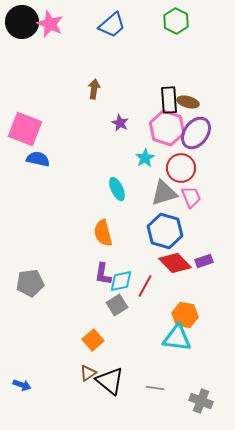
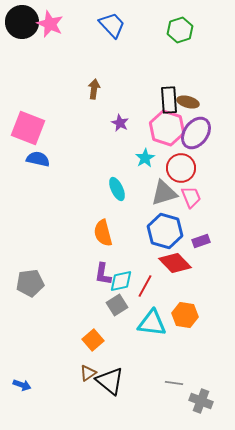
green hexagon: moved 4 px right, 9 px down; rotated 15 degrees clockwise
blue trapezoid: rotated 92 degrees counterclockwise
pink square: moved 3 px right, 1 px up
purple rectangle: moved 3 px left, 20 px up
cyan triangle: moved 25 px left, 15 px up
gray line: moved 19 px right, 5 px up
